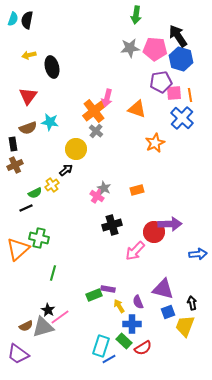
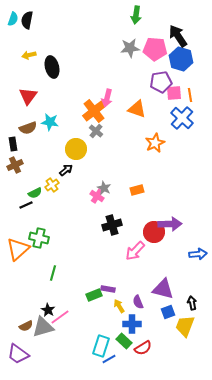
black line at (26, 208): moved 3 px up
